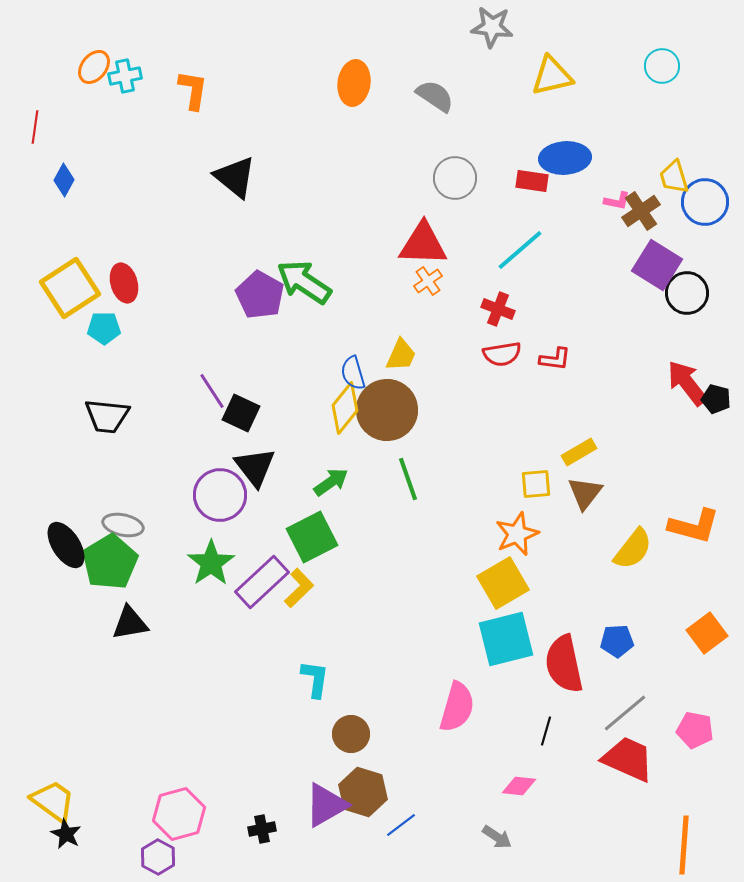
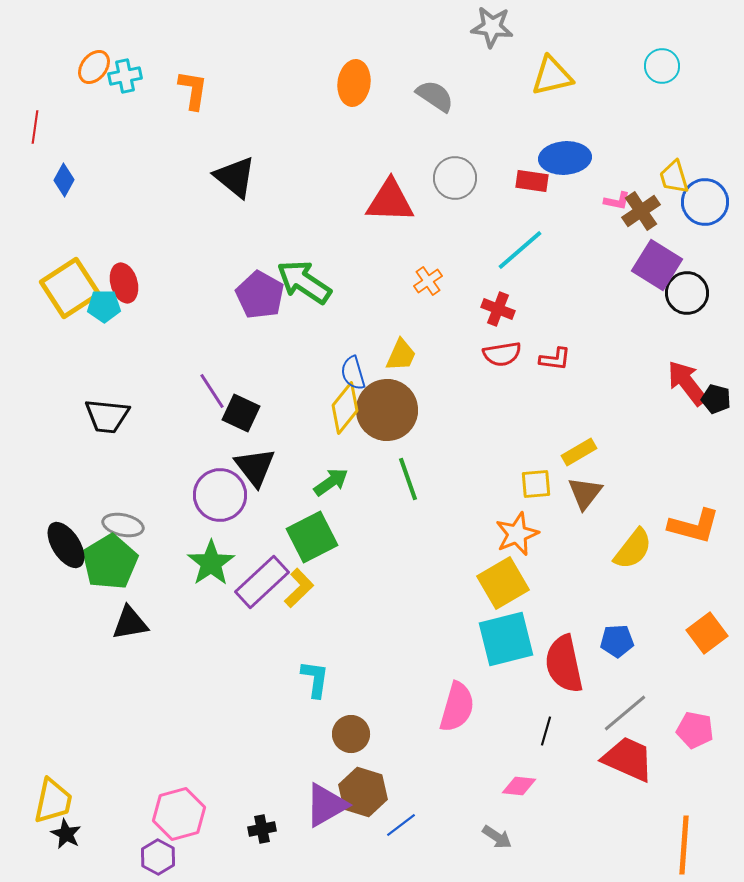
red triangle at (423, 244): moved 33 px left, 43 px up
cyan pentagon at (104, 328): moved 22 px up
yellow trapezoid at (53, 801): rotated 66 degrees clockwise
